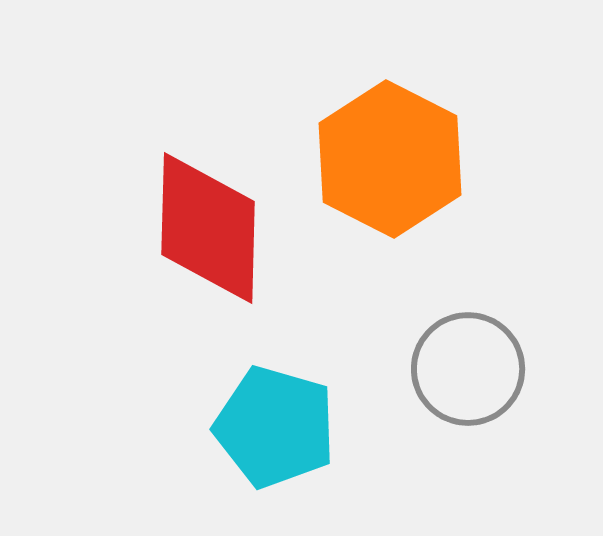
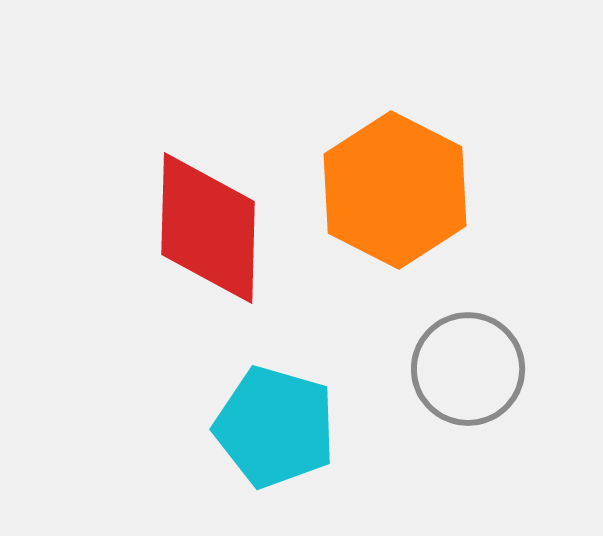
orange hexagon: moved 5 px right, 31 px down
